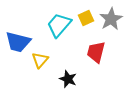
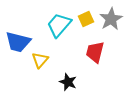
yellow square: moved 1 px down
red trapezoid: moved 1 px left
black star: moved 3 px down
